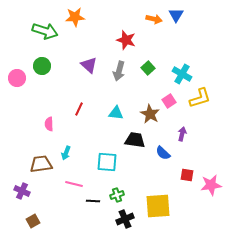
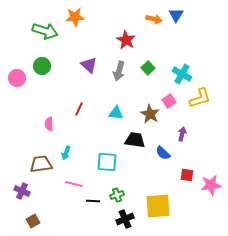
red star: rotated 12 degrees clockwise
